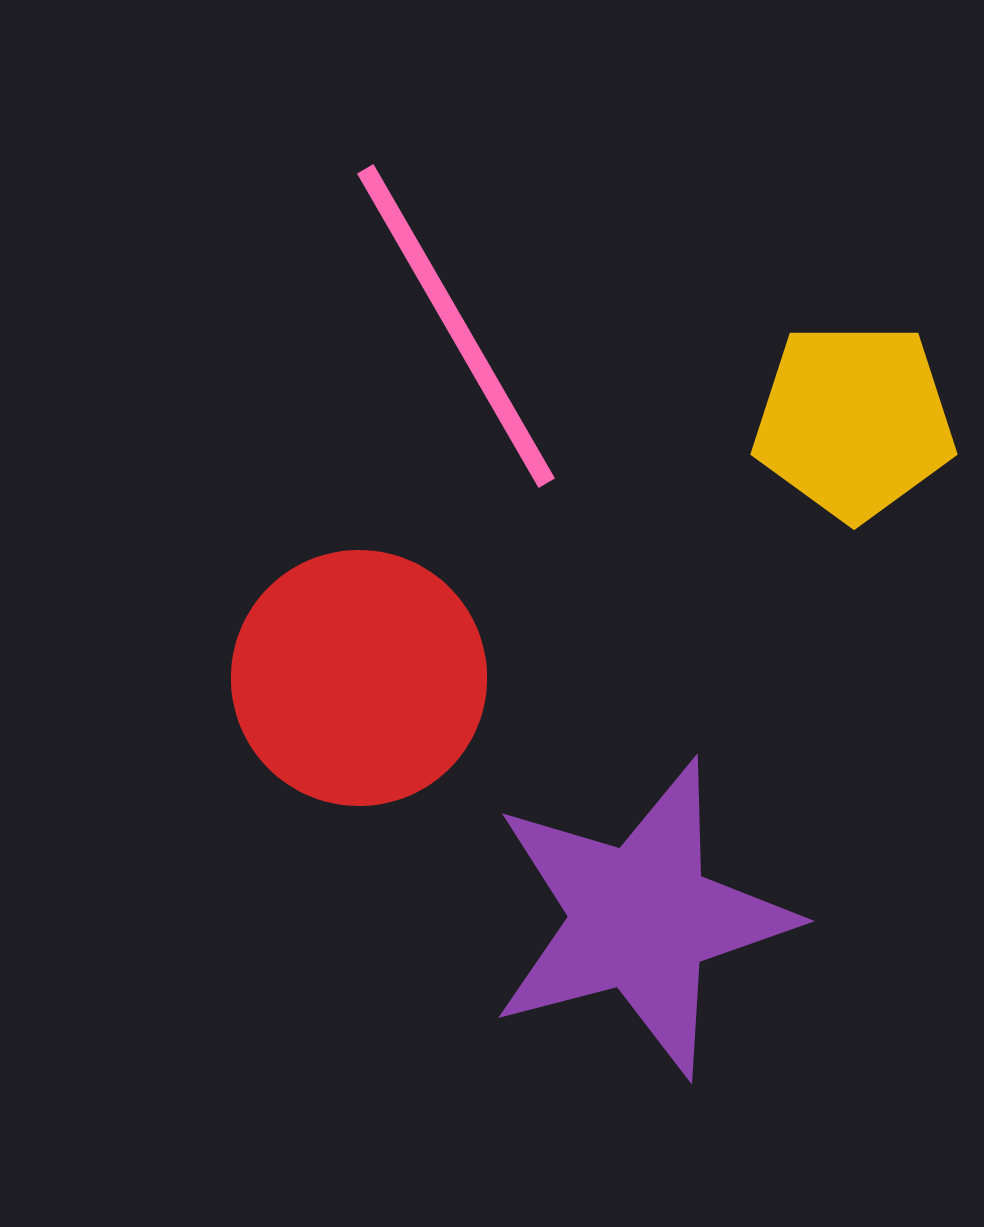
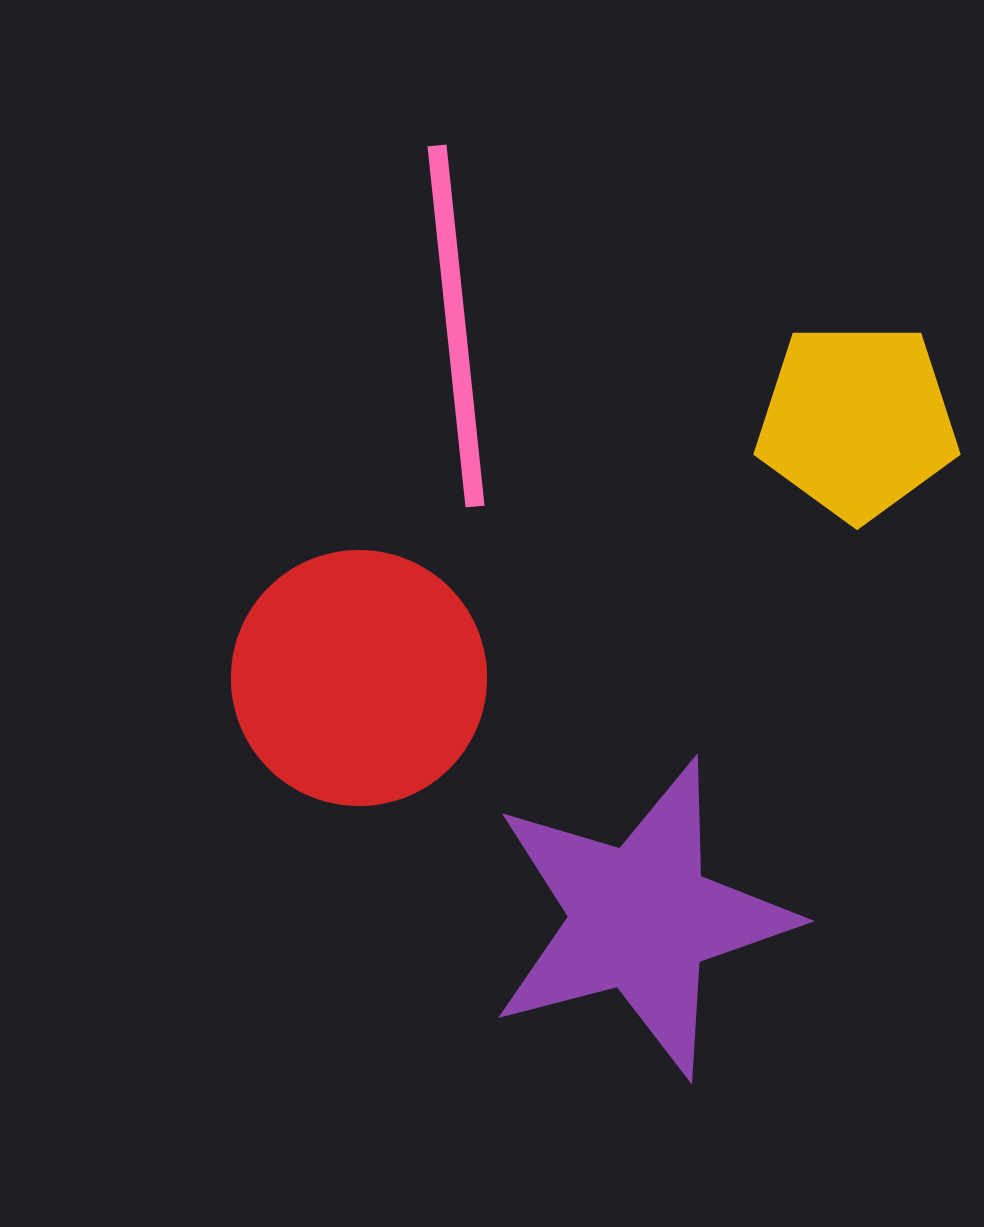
pink line: rotated 24 degrees clockwise
yellow pentagon: moved 3 px right
